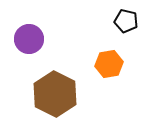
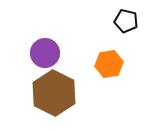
purple circle: moved 16 px right, 14 px down
brown hexagon: moved 1 px left, 1 px up
